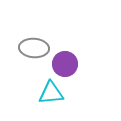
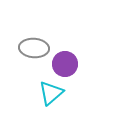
cyan triangle: rotated 36 degrees counterclockwise
